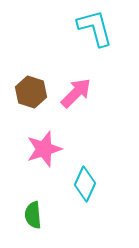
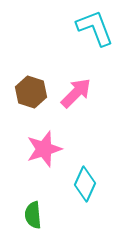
cyan L-shape: rotated 6 degrees counterclockwise
